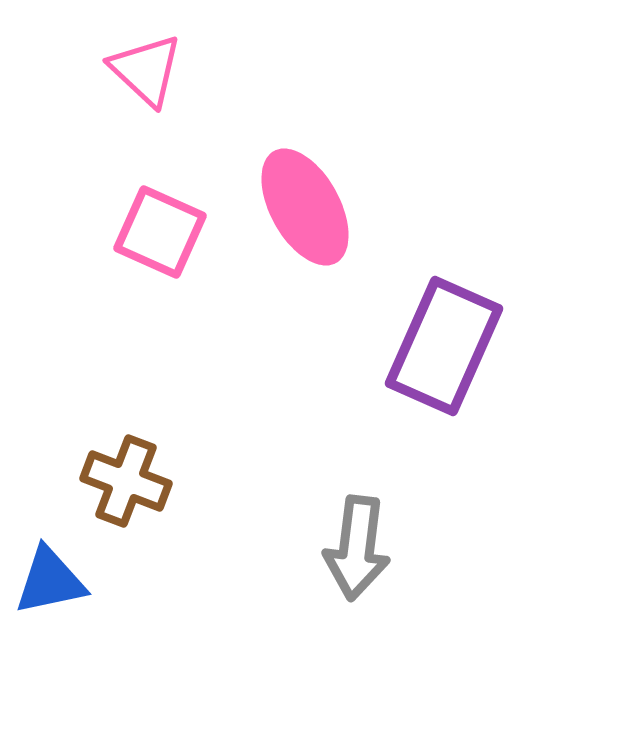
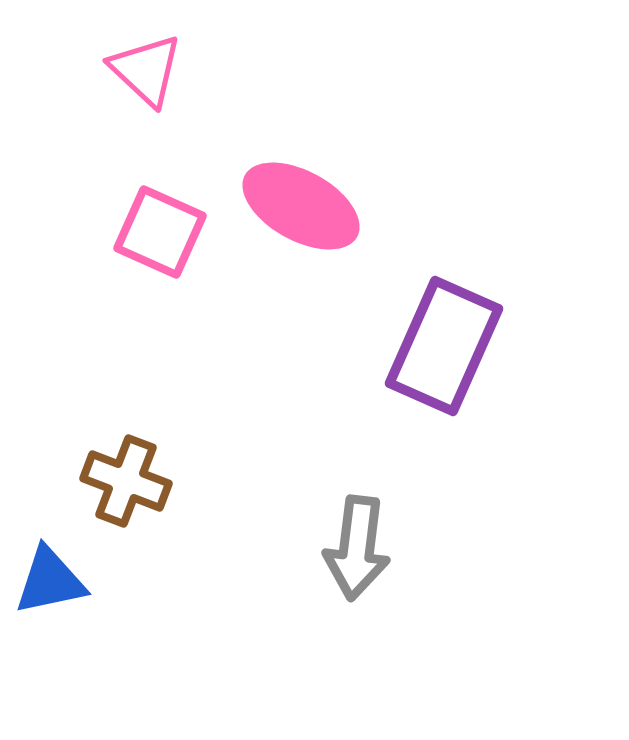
pink ellipse: moved 4 px left, 1 px up; rotated 32 degrees counterclockwise
